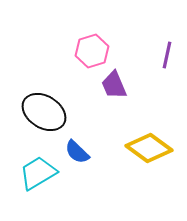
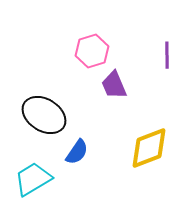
purple line: rotated 12 degrees counterclockwise
black ellipse: moved 3 px down
yellow diamond: rotated 57 degrees counterclockwise
blue semicircle: rotated 100 degrees counterclockwise
cyan trapezoid: moved 5 px left, 6 px down
